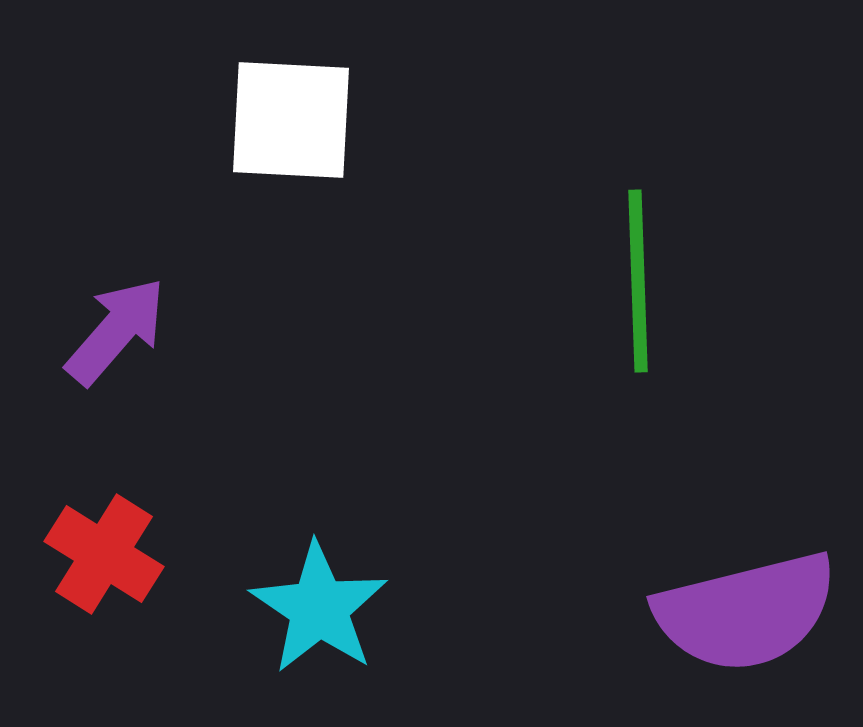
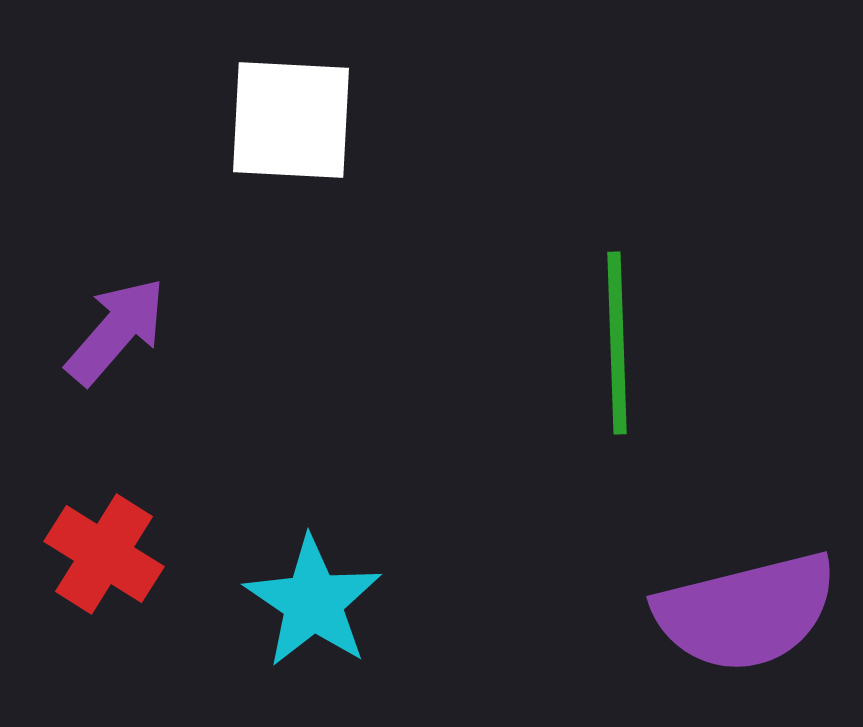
green line: moved 21 px left, 62 px down
cyan star: moved 6 px left, 6 px up
